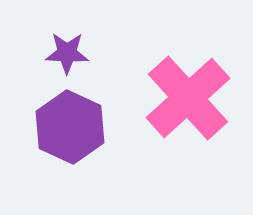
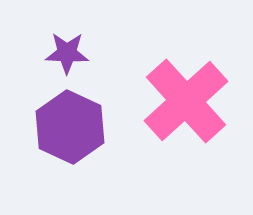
pink cross: moved 2 px left, 3 px down
